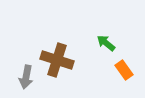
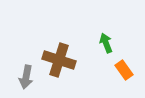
green arrow: rotated 30 degrees clockwise
brown cross: moved 2 px right
